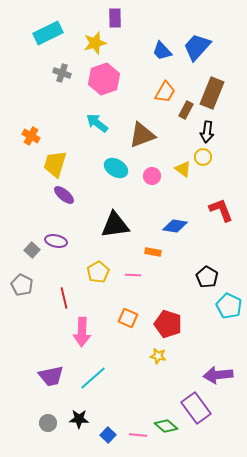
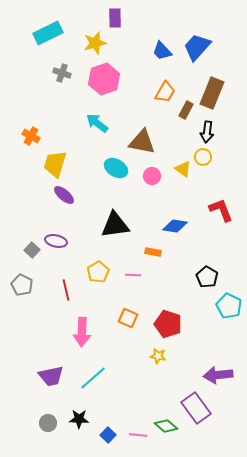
brown triangle at (142, 135): moved 7 px down; rotated 32 degrees clockwise
red line at (64, 298): moved 2 px right, 8 px up
